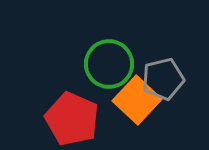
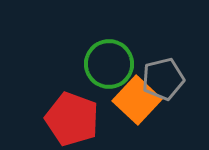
red pentagon: rotated 4 degrees counterclockwise
